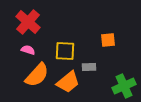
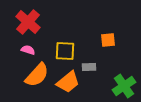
green cross: rotated 10 degrees counterclockwise
